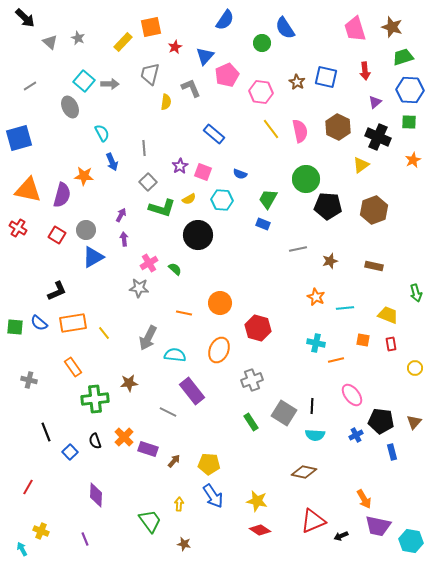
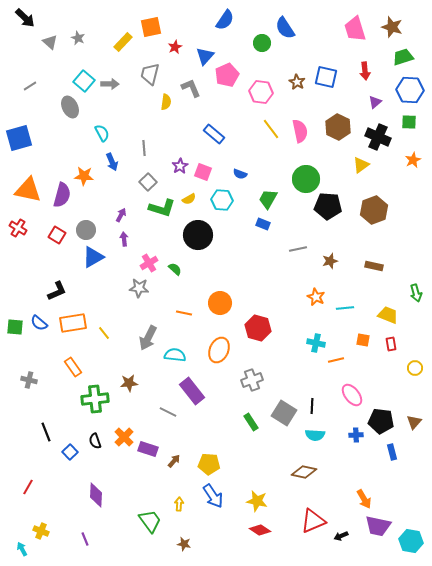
blue cross at (356, 435): rotated 24 degrees clockwise
